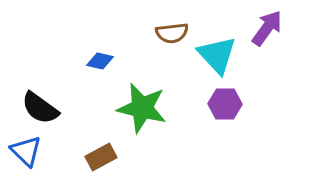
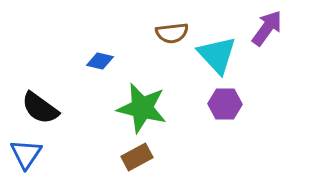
blue triangle: moved 3 px down; rotated 20 degrees clockwise
brown rectangle: moved 36 px right
